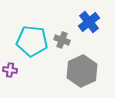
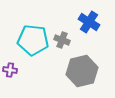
blue cross: rotated 20 degrees counterclockwise
cyan pentagon: moved 1 px right, 1 px up
gray hexagon: rotated 12 degrees clockwise
